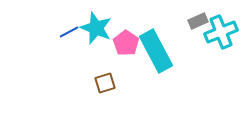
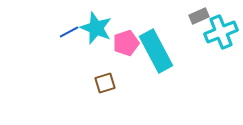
gray rectangle: moved 1 px right, 5 px up
pink pentagon: rotated 20 degrees clockwise
